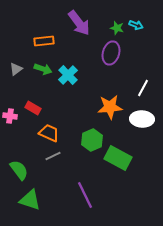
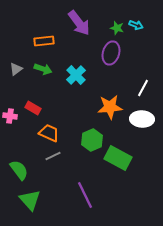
cyan cross: moved 8 px right
green triangle: rotated 30 degrees clockwise
